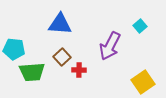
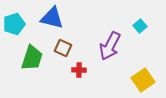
blue triangle: moved 8 px left, 6 px up; rotated 10 degrees clockwise
cyan pentagon: moved 25 px up; rotated 25 degrees counterclockwise
brown square: moved 1 px right, 9 px up; rotated 24 degrees counterclockwise
green trapezoid: moved 14 px up; rotated 68 degrees counterclockwise
yellow square: moved 2 px up
